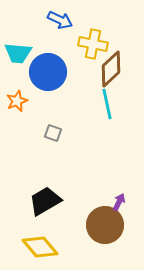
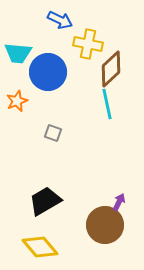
yellow cross: moved 5 px left
